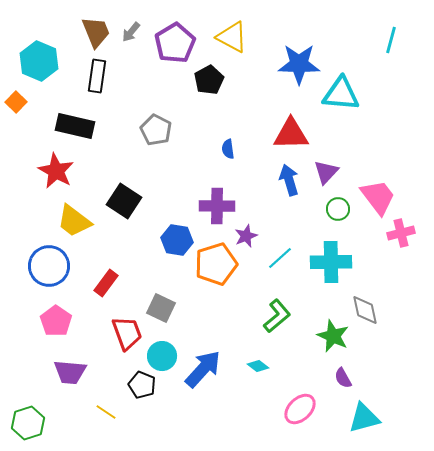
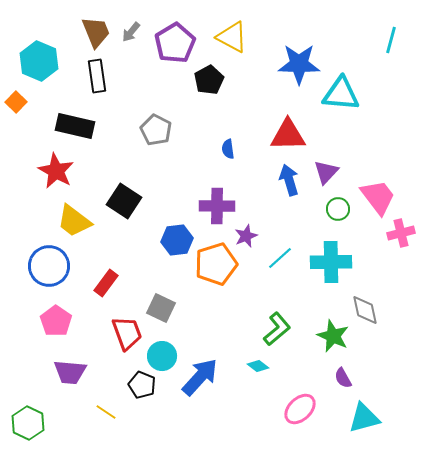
black rectangle at (97, 76): rotated 16 degrees counterclockwise
red triangle at (291, 134): moved 3 px left, 1 px down
blue hexagon at (177, 240): rotated 16 degrees counterclockwise
green L-shape at (277, 316): moved 13 px down
blue arrow at (203, 369): moved 3 px left, 8 px down
green hexagon at (28, 423): rotated 16 degrees counterclockwise
